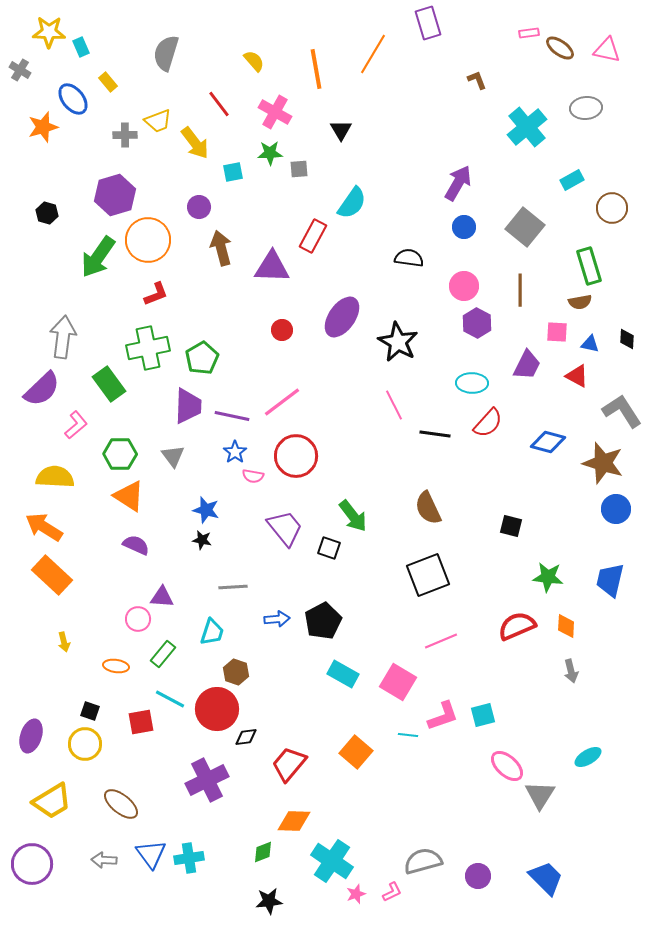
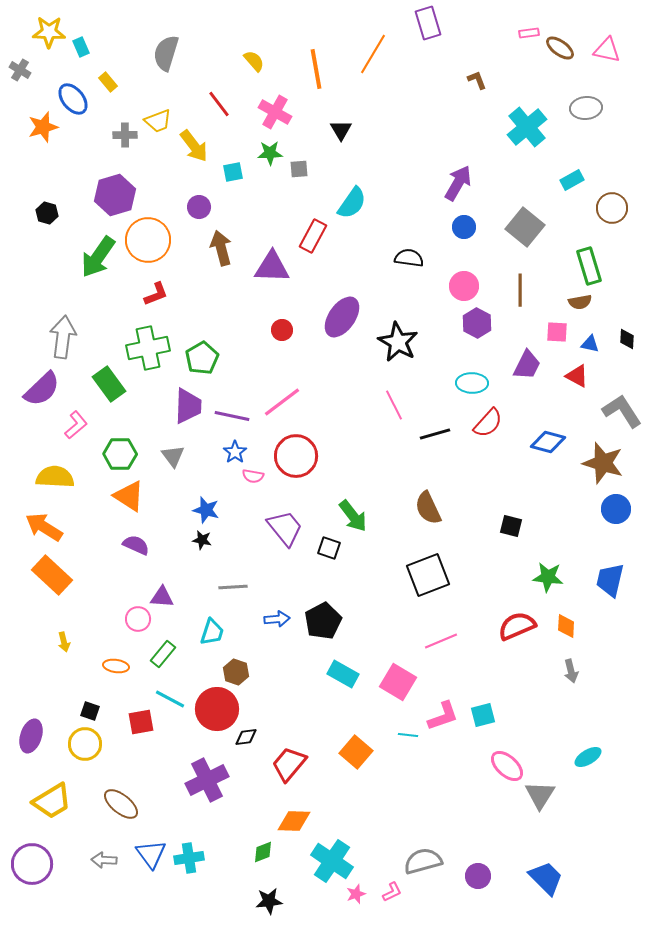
yellow arrow at (195, 143): moved 1 px left, 3 px down
black line at (435, 434): rotated 24 degrees counterclockwise
